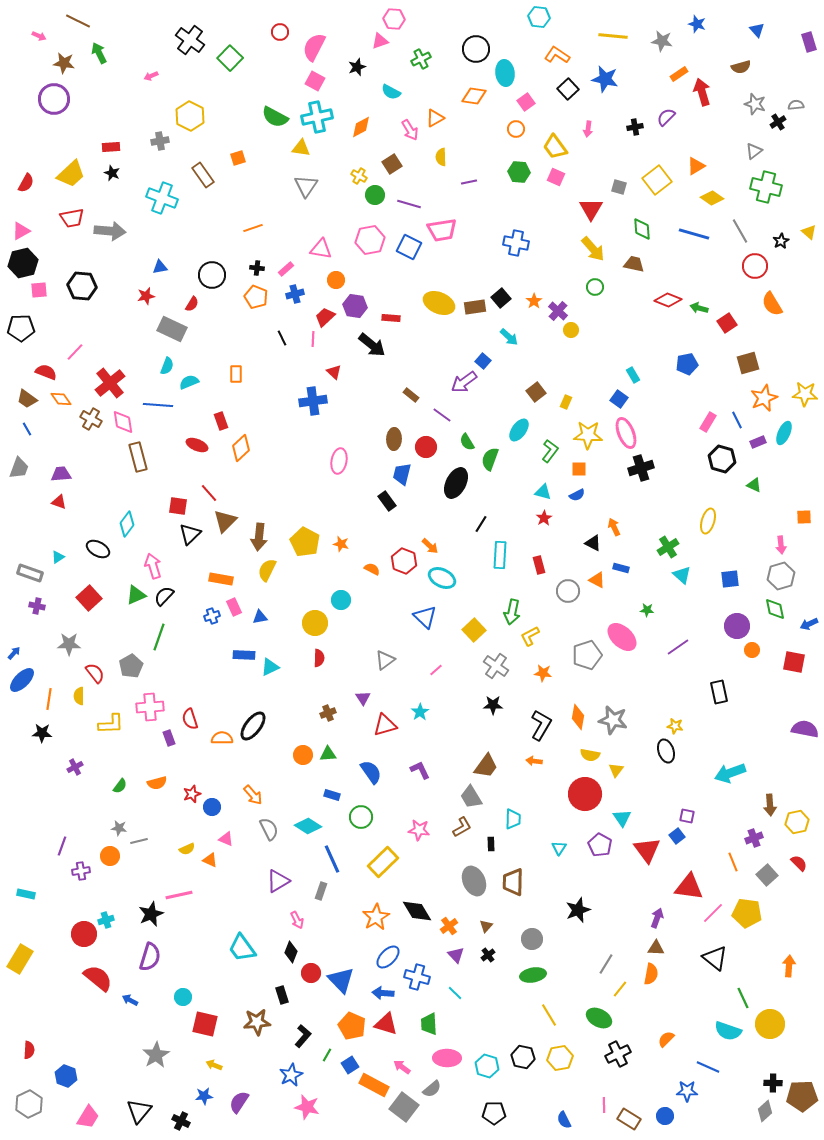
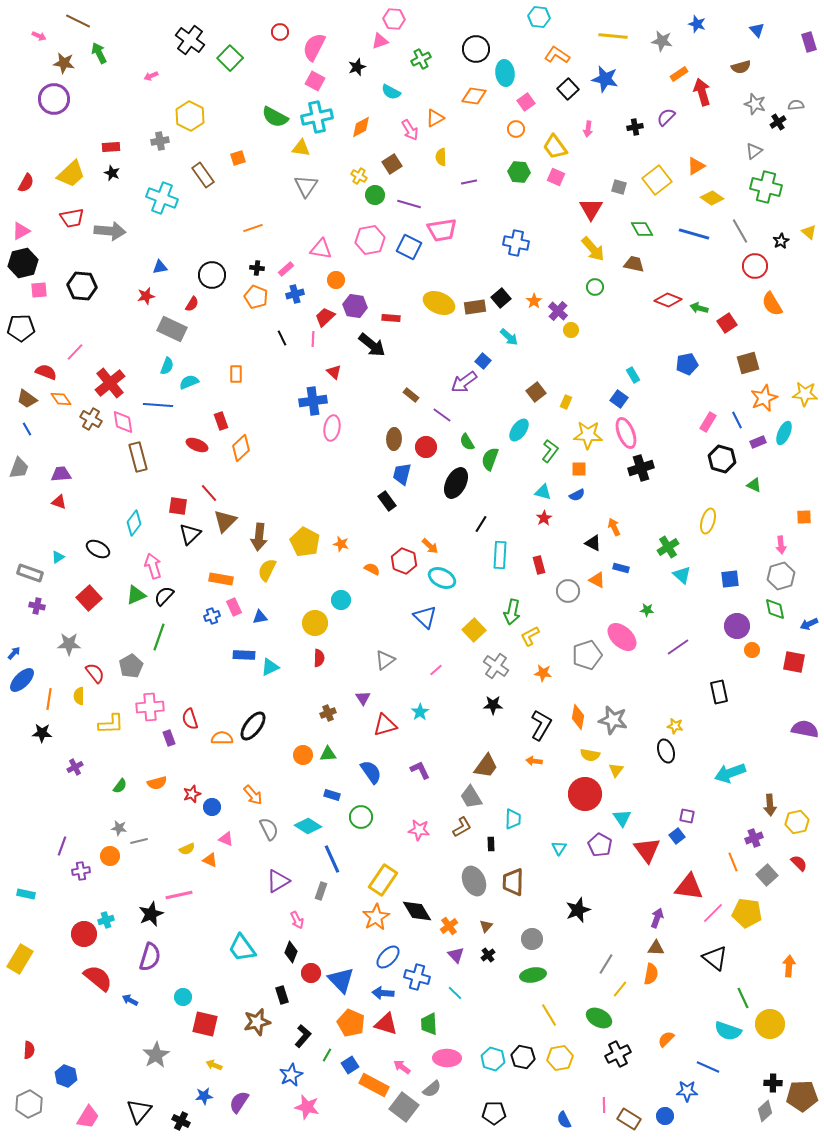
green diamond at (642, 229): rotated 25 degrees counterclockwise
pink ellipse at (339, 461): moved 7 px left, 33 px up
cyan diamond at (127, 524): moved 7 px right, 1 px up
yellow rectangle at (383, 862): moved 18 px down; rotated 12 degrees counterclockwise
brown star at (257, 1022): rotated 8 degrees counterclockwise
orange pentagon at (352, 1026): moved 1 px left, 3 px up
cyan hexagon at (487, 1066): moved 6 px right, 7 px up
